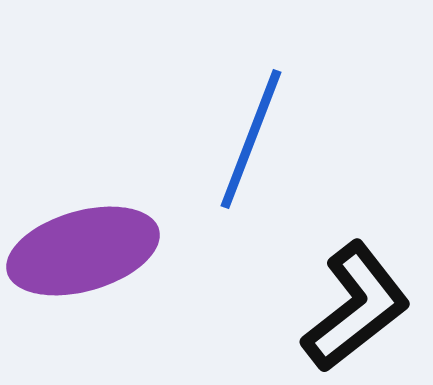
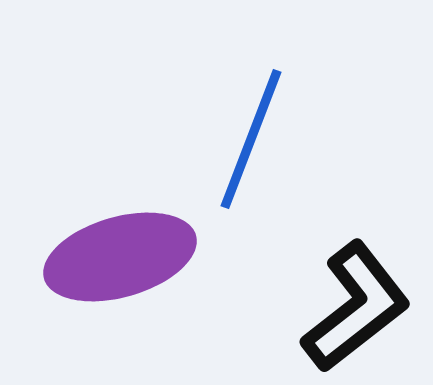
purple ellipse: moved 37 px right, 6 px down
